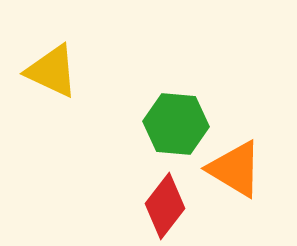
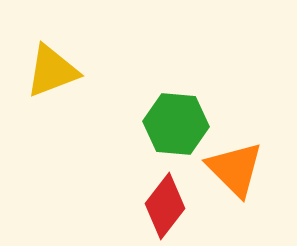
yellow triangle: rotated 46 degrees counterclockwise
orange triangle: rotated 14 degrees clockwise
